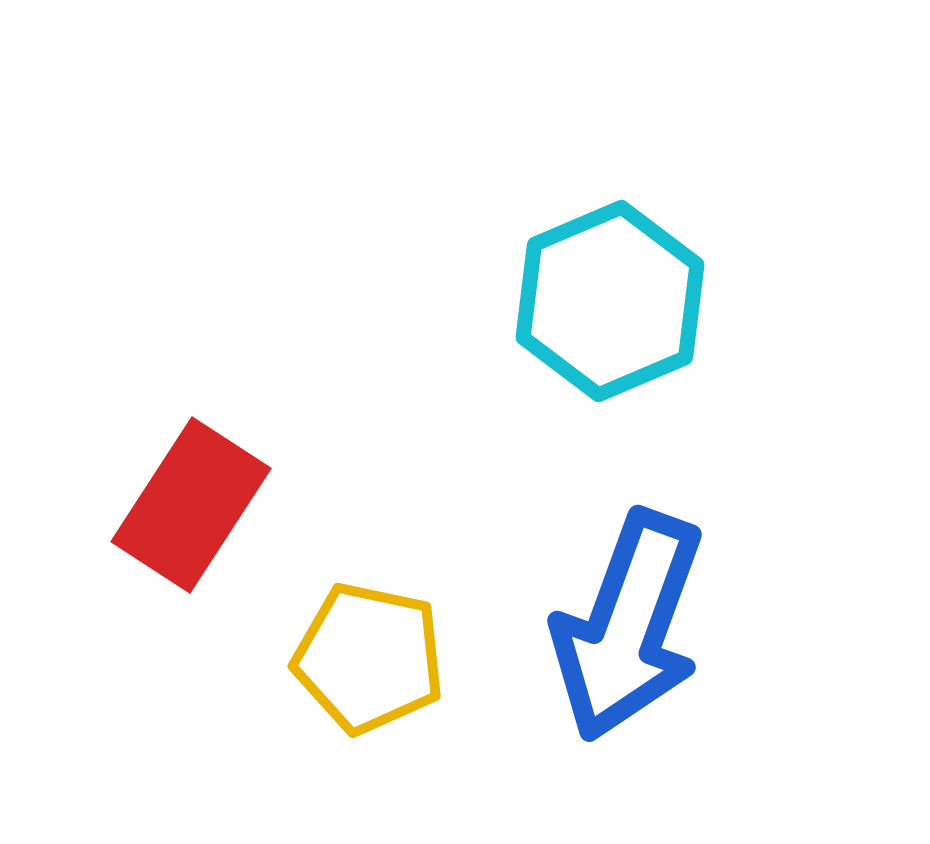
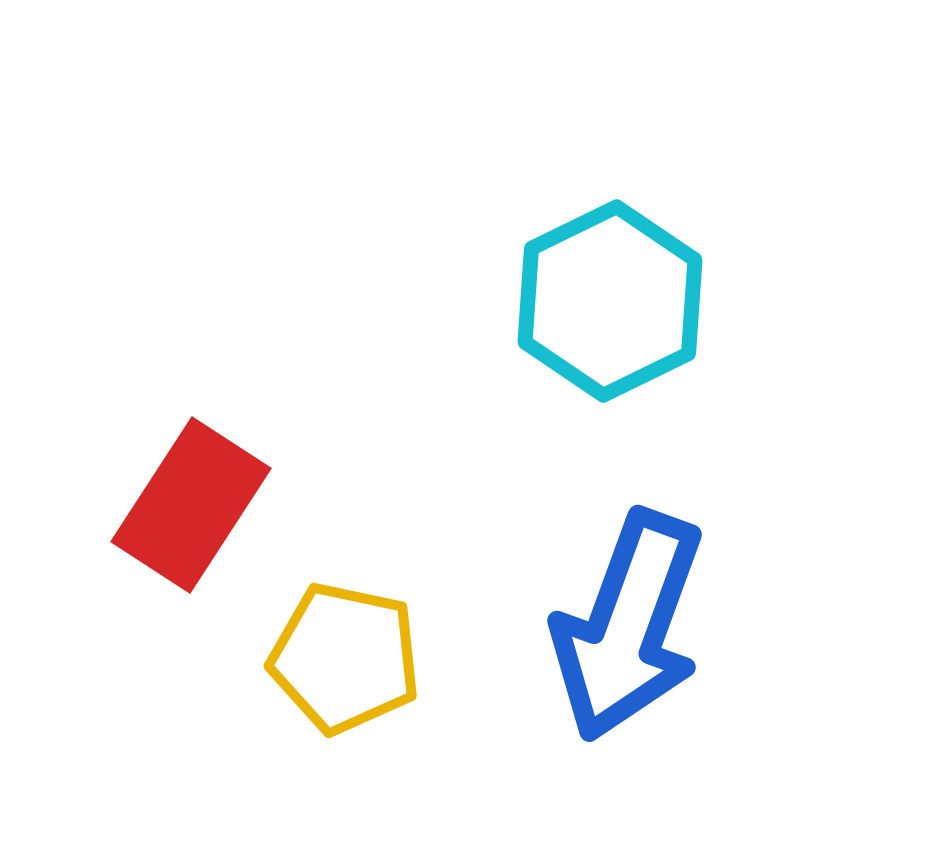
cyan hexagon: rotated 3 degrees counterclockwise
yellow pentagon: moved 24 px left
